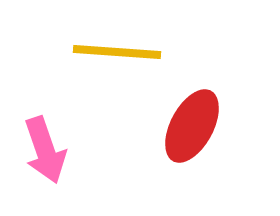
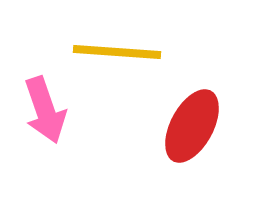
pink arrow: moved 40 px up
